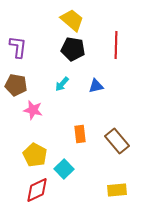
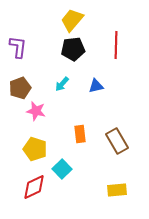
yellow trapezoid: rotated 90 degrees counterclockwise
black pentagon: rotated 15 degrees counterclockwise
brown pentagon: moved 4 px right, 3 px down; rotated 30 degrees counterclockwise
pink star: moved 3 px right, 1 px down
brown rectangle: rotated 10 degrees clockwise
yellow pentagon: moved 6 px up; rotated 10 degrees counterclockwise
cyan square: moved 2 px left
red diamond: moved 3 px left, 3 px up
